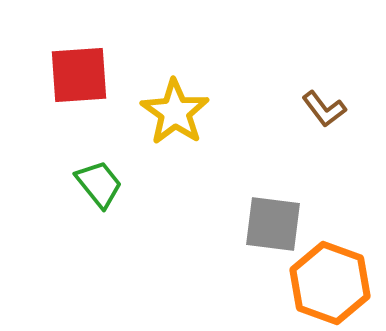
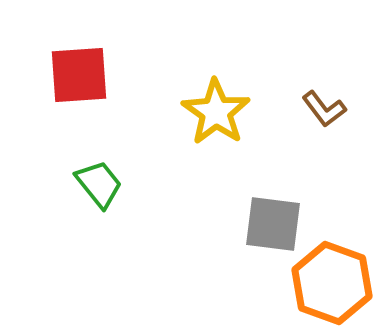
yellow star: moved 41 px right
orange hexagon: moved 2 px right
